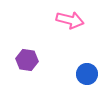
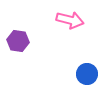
purple hexagon: moved 9 px left, 19 px up
